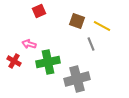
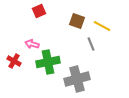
pink arrow: moved 3 px right
